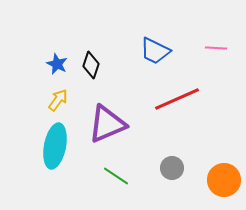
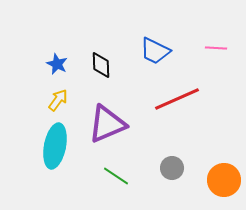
black diamond: moved 10 px right; rotated 20 degrees counterclockwise
